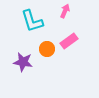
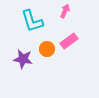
purple star: moved 3 px up
